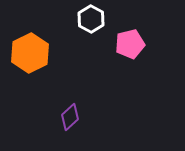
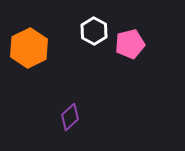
white hexagon: moved 3 px right, 12 px down
orange hexagon: moved 1 px left, 5 px up
